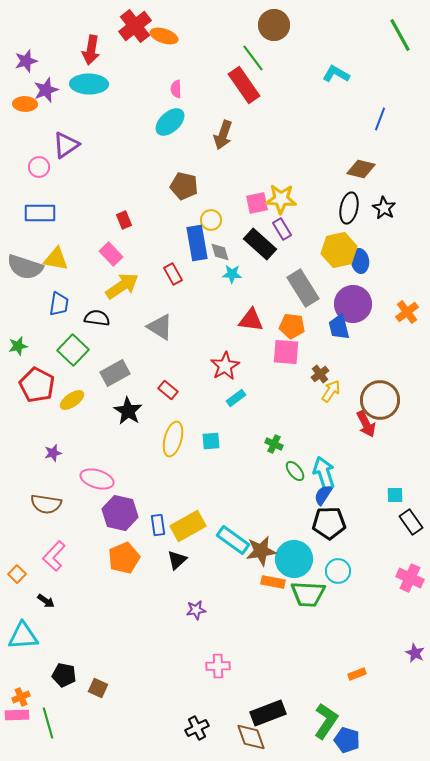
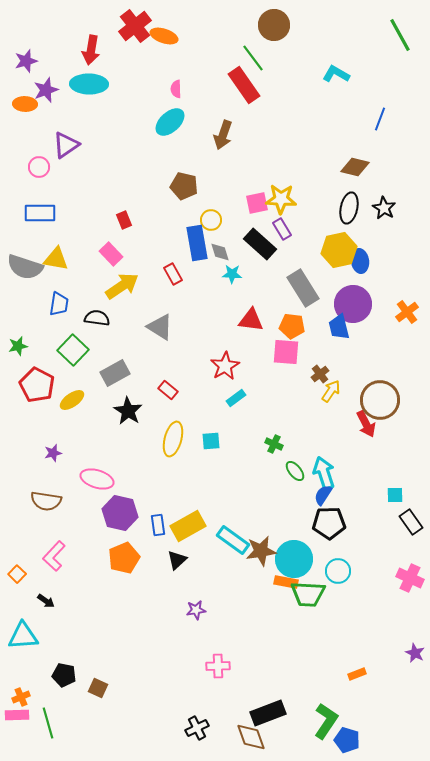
brown diamond at (361, 169): moved 6 px left, 2 px up
brown semicircle at (46, 504): moved 3 px up
orange rectangle at (273, 582): moved 13 px right
